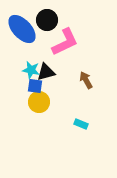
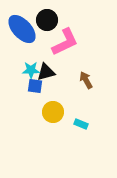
cyan star: rotated 12 degrees counterclockwise
yellow circle: moved 14 px right, 10 px down
